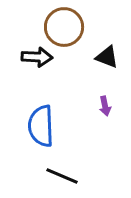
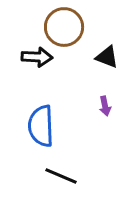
black line: moved 1 px left
